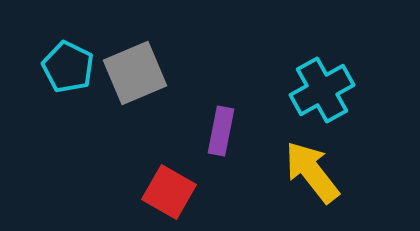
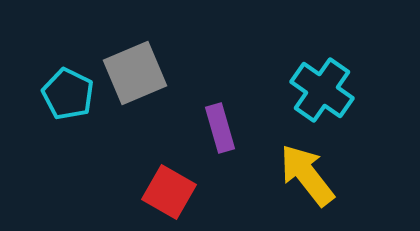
cyan pentagon: moved 27 px down
cyan cross: rotated 26 degrees counterclockwise
purple rectangle: moved 1 px left, 3 px up; rotated 27 degrees counterclockwise
yellow arrow: moved 5 px left, 3 px down
